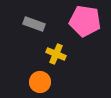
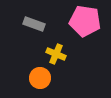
orange circle: moved 4 px up
